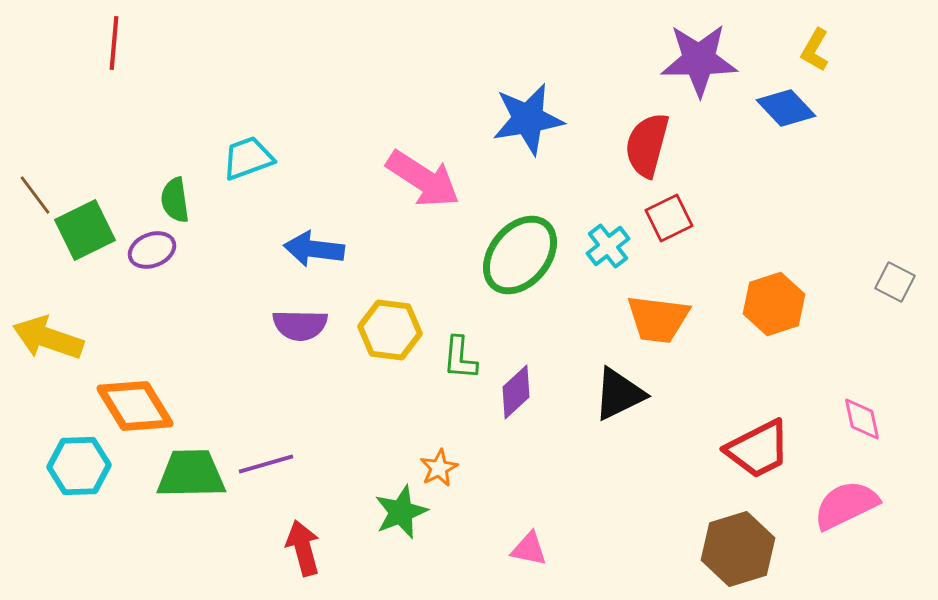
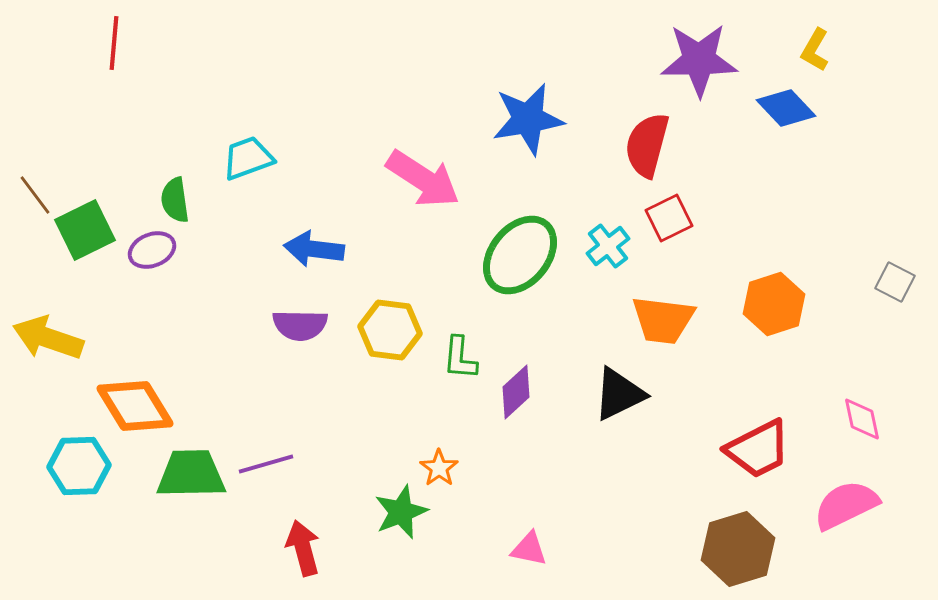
orange trapezoid: moved 5 px right, 1 px down
orange star: rotated 9 degrees counterclockwise
